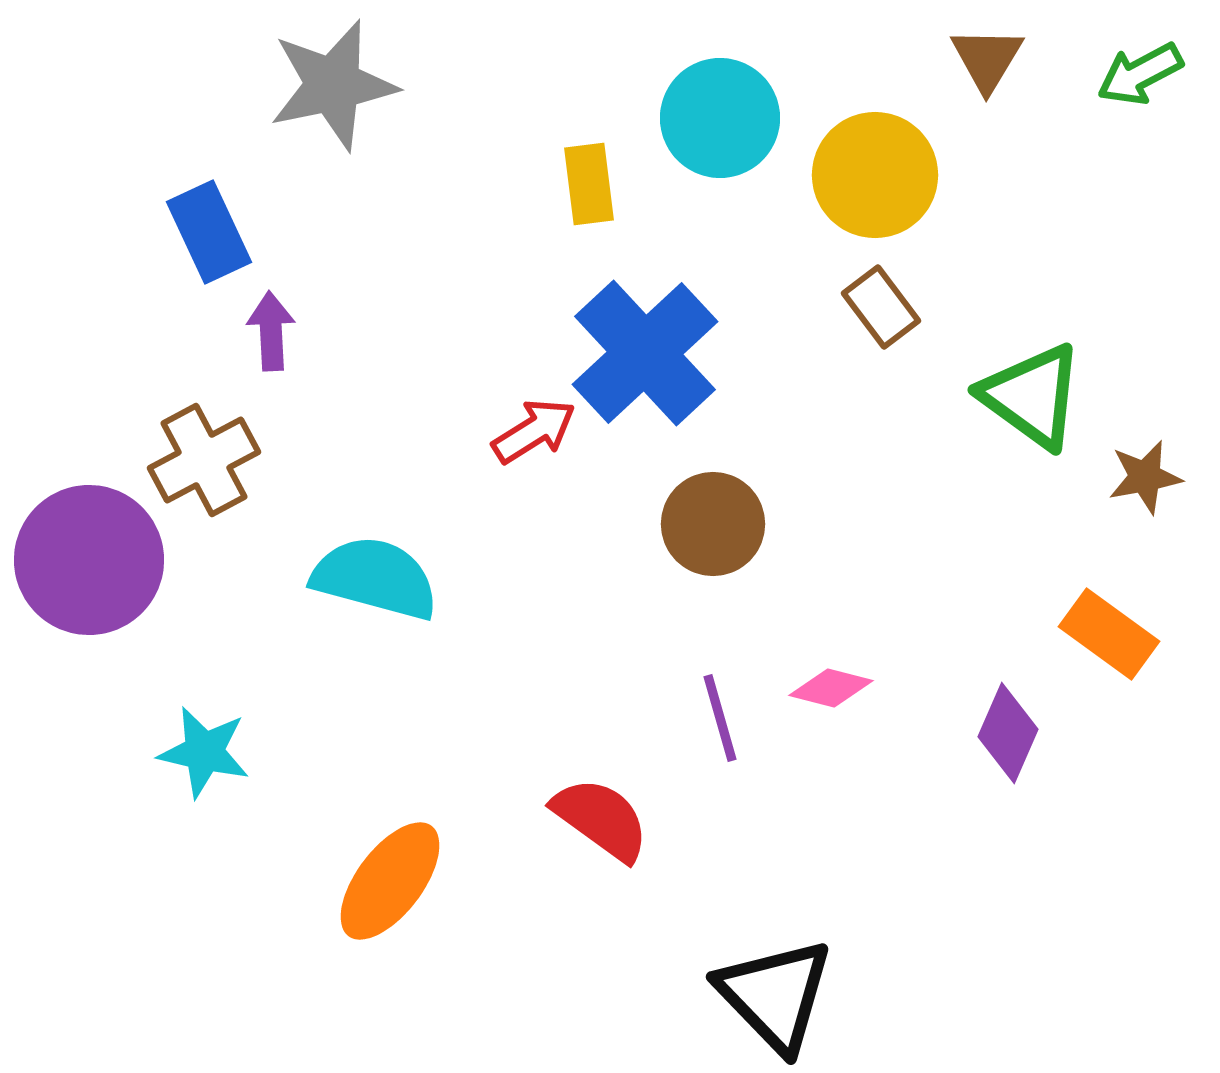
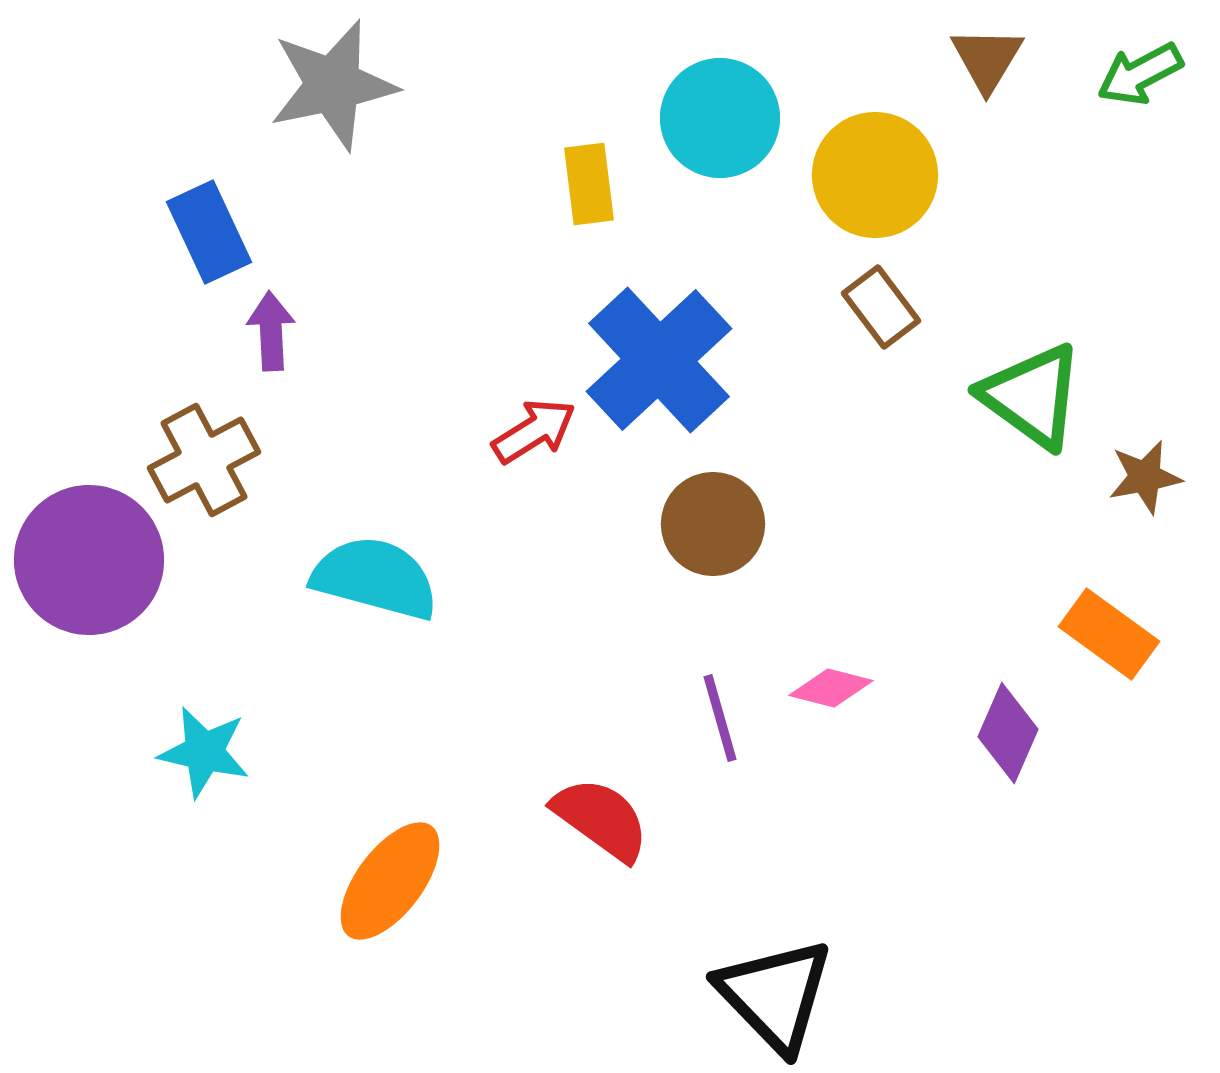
blue cross: moved 14 px right, 7 px down
